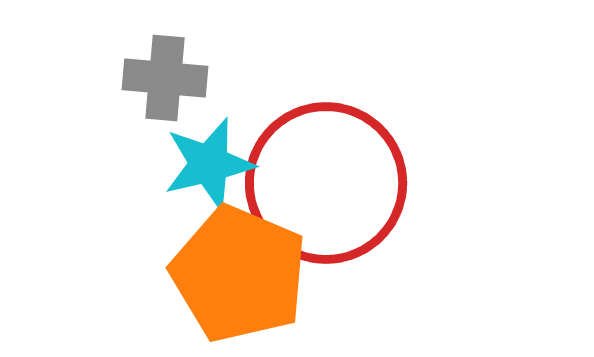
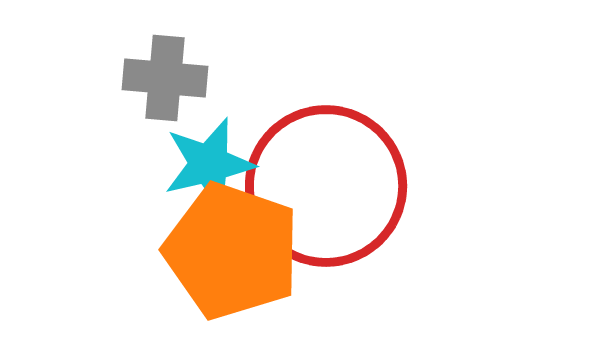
red circle: moved 3 px down
orange pentagon: moved 7 px left, 23 px up; rotated 4 degrees counterclockwise
